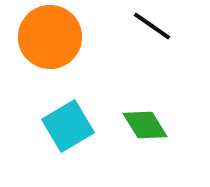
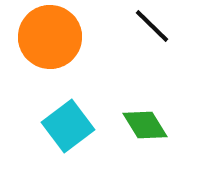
black line: rotated 9 degrees clockwise
cyan square: rotated 6 degrees counterclockwise
